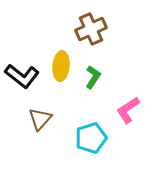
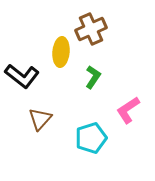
yellow ellipse: moved 14 px up
